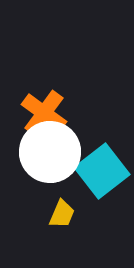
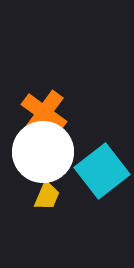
white circle: moved 7 px left
yellow trapezoid: moved 15 px left, 18 px up
